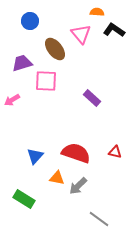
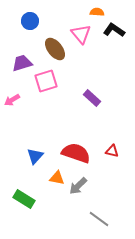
pink square: rotated 20 degrees counterclockwise
red triangle: moved 3 px left, 1 px up
